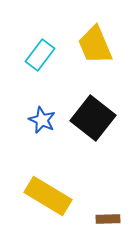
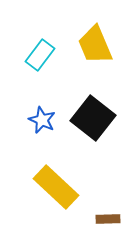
yellow rectangle: moved 8 px right, 9 px up; rotated 12 degrees clockwise
